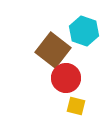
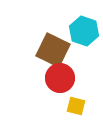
brown square: rotated 12 degrees counterclockwise
red circle: moved 6 px left
